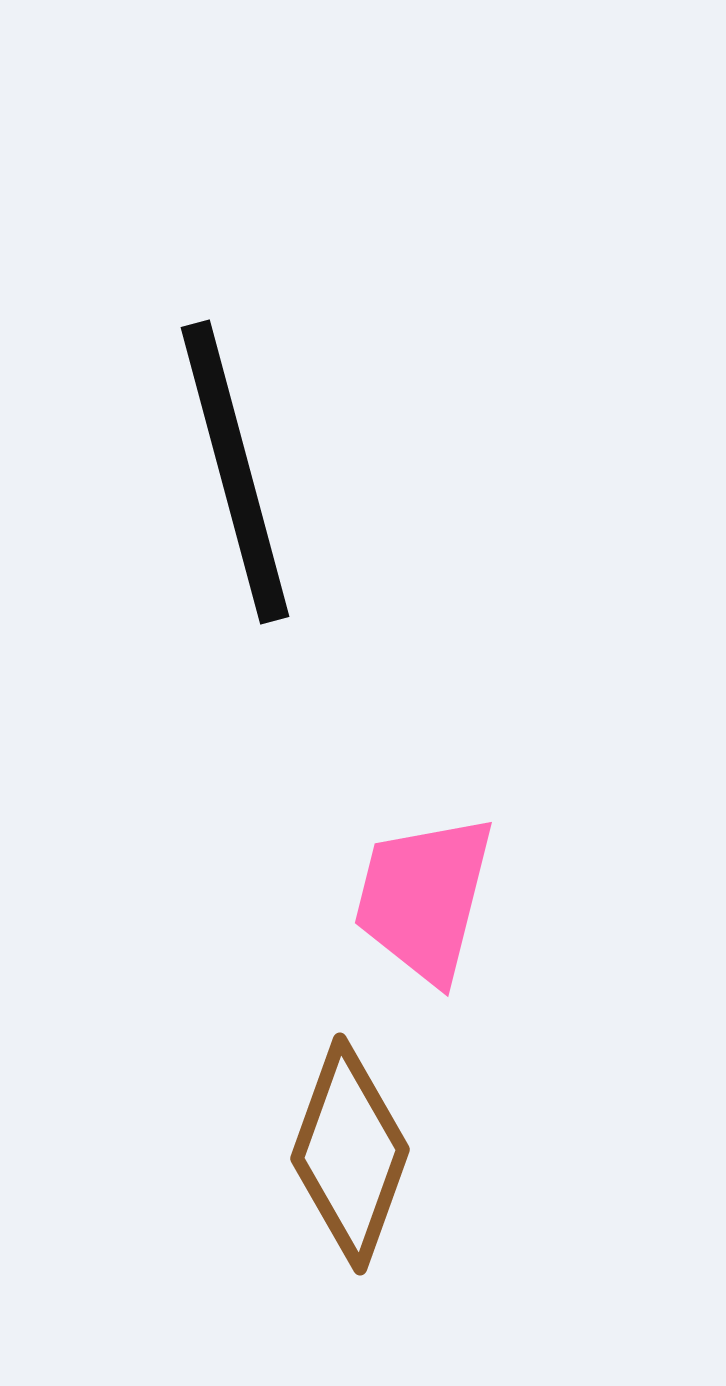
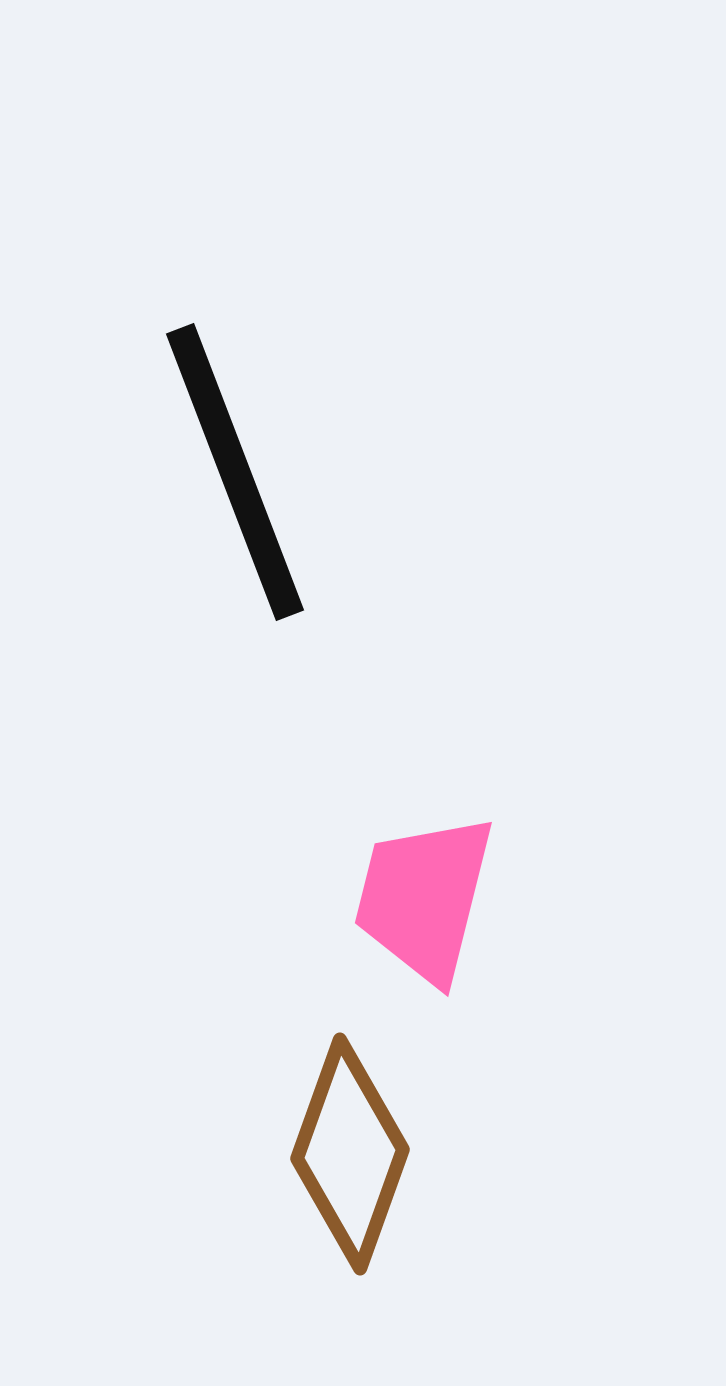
black line: rotated 6 degrees counterclockwise
